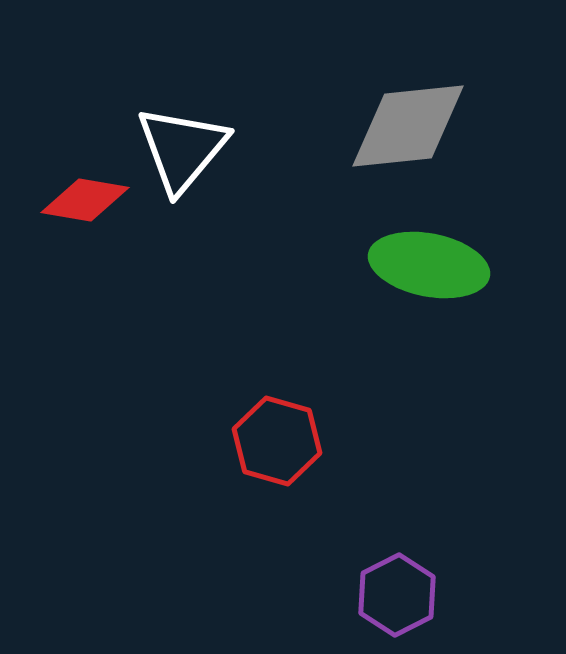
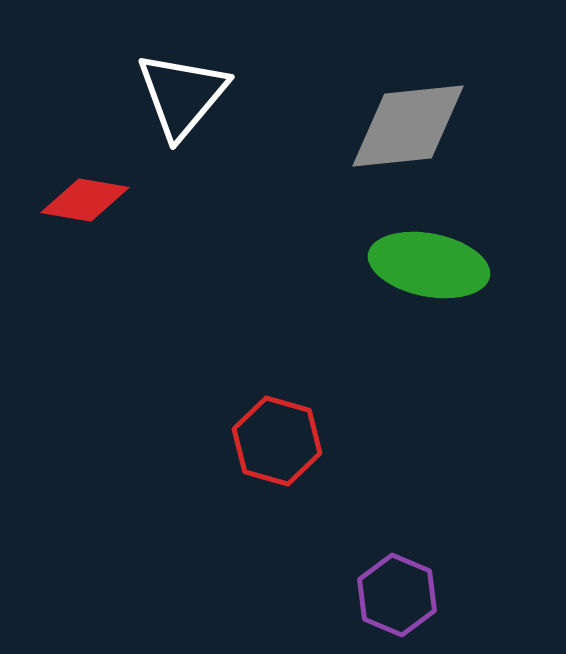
white triangle: moved 54 px up
purple hexagon: rotated 10 degrees counterclockwise
